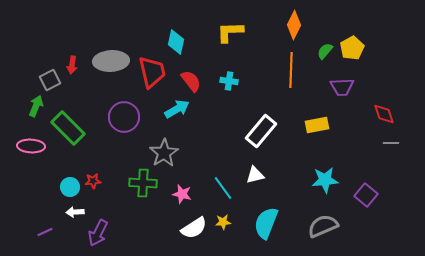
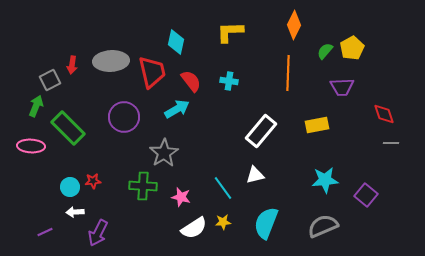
orange line: moved 3 px left, 3 px down
green cross: moved 3 px down
pink star: moved 1 px left, 3 px down
